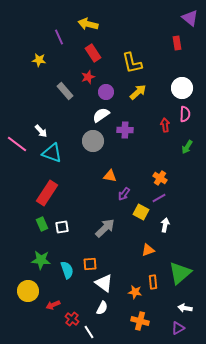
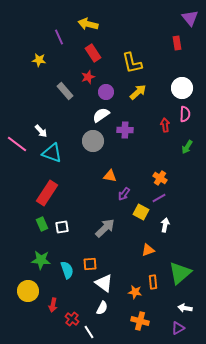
purple triangle at (190, 18): rotated 12 degrees clockwise
red arrow at (53, 305): rotated 56 degrees counterclockwise
